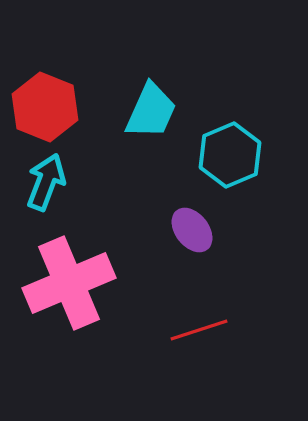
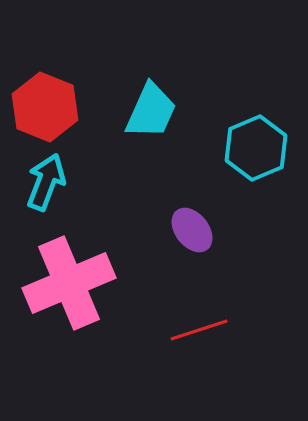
cyan hexagon: moved 26 px right, 7 px up
